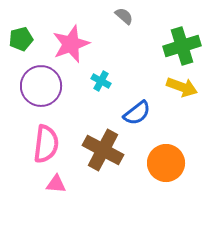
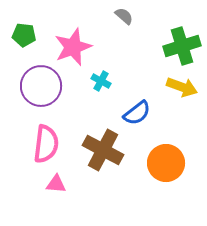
green pentagon: moved 3 px right, 4 px up; rotated 20 degrees clockwise
pink star: moved 2 px right, 3 px down
